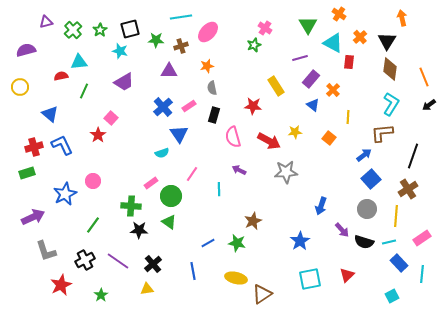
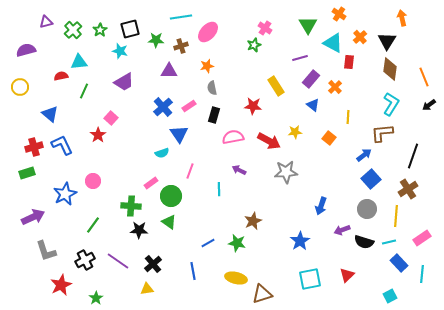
orange cross at (333, 90): moved 2 px right, 3 px up
pink semicircle at (233, 137): rotated 95 degrees clockwise
pink line at (192, 174): moved 2 px left, 3 px up; rotated 14 degrees counterclockwise
purple arrow at (342, 230): rotated 112 degrees clockwise
brown triangle at (262, 294): rotated 15 degrees clockwise
green star at (101, 295): moved 5 px left, 3 px down
cyan square at (392, 296): moved 2 px left
